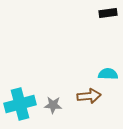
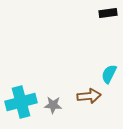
cyan semicircle: moved 1 px right; rotated 66 degrees counterclockwise
cyan cross: moved 1 px right, 2 px up
